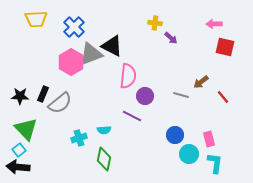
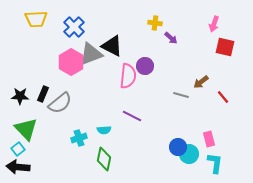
pink arrow: rotated 70 degrees counterclockwise
purple circle: moved 30 px up
blue circle: moved 3 px right, 12 px down
cyan square: moved 1 px left, 1 px up
